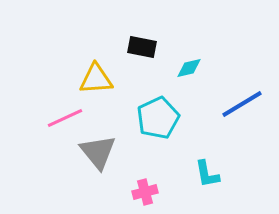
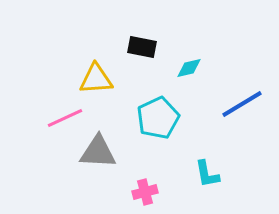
gray triangle: rotated 48 degrees counterclockwise
